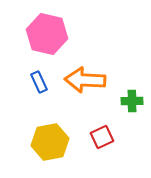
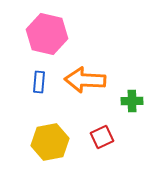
blue rectangle: rotated 30 degrees clockwise
